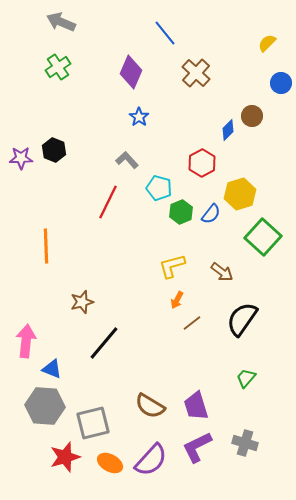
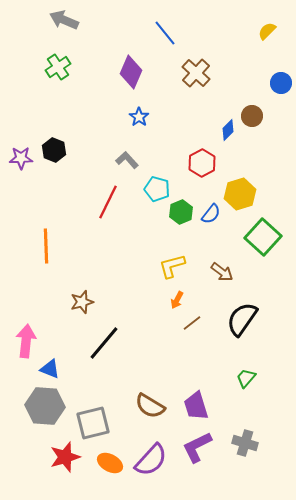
gray arrow: moved 3 px right, 2 px up
yellow semicircle: moved 12 px up
cyan pentagon: moved 2 px left, 1 px down
blue triangle: moved 2 px left
